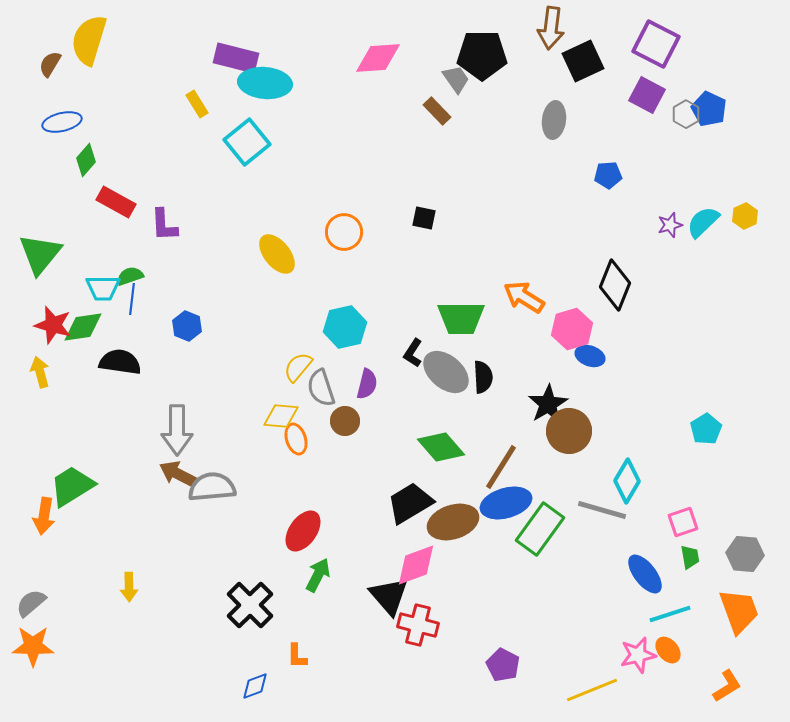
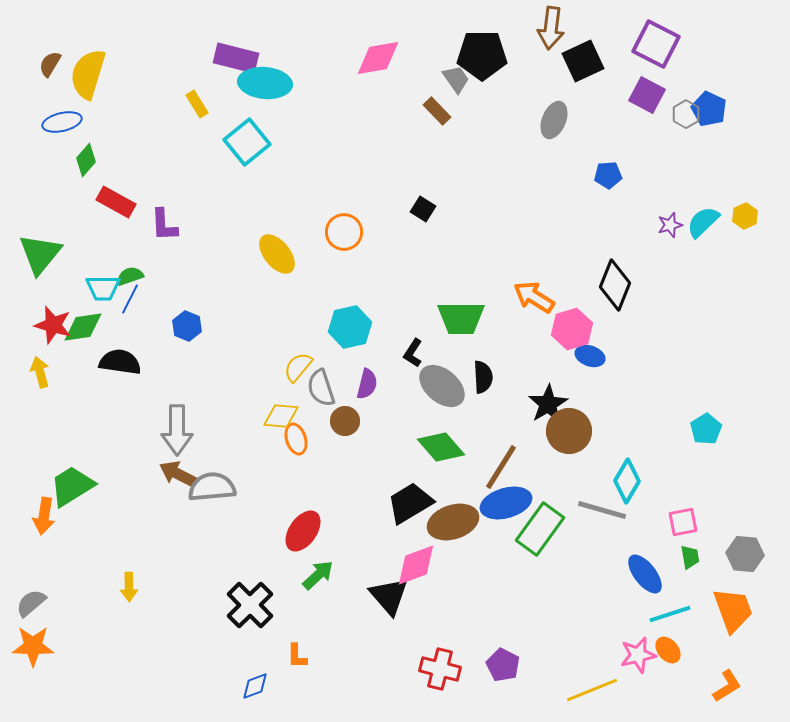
yellow semicircle at (89, 40): moved 1 px left, 34 px down
pink diamond at (378, 58): rotated 6 degrees counterclockwise
gray ellipse at (554, 120): rotated 15 degrees clockwise
black square at (424, 218): moved 1 px left, 9 px up; rotated 20 degrees clockwise
orange arrow at (524, 297): moved 10 px right
blue line at (132, 299): moved 2 px left; rotated 20 degrees clockwise
cyan hexagon at (345, 327): moved 5 px right
gray ellipse at (446, 372): moved 4 px left, 14 px down
pink square at (683, 522): rotated 8 degrees clockwise
green arrow at (318, 575): rotated 20 degrees clockwise
orange trapezoid at (739, 611): moved 6 px left, 1 px up
red cross at (418, 625): moved 22 px right, 44 px down
